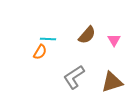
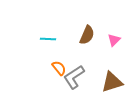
brown semicircle: rotated 18 degrees counterclockwise
pink triangle: rotated 16 degrees clockwise
orange semicircle: moved 19 px right, 16 px down; rotated 70 degrees counterclockwise
